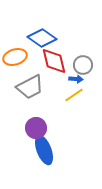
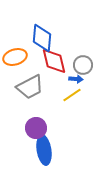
blue diamond: rotated 60 degrees clockwise
yellow line: moved 2 px left
blue ellipse: rotated 12 degrees clockwise
